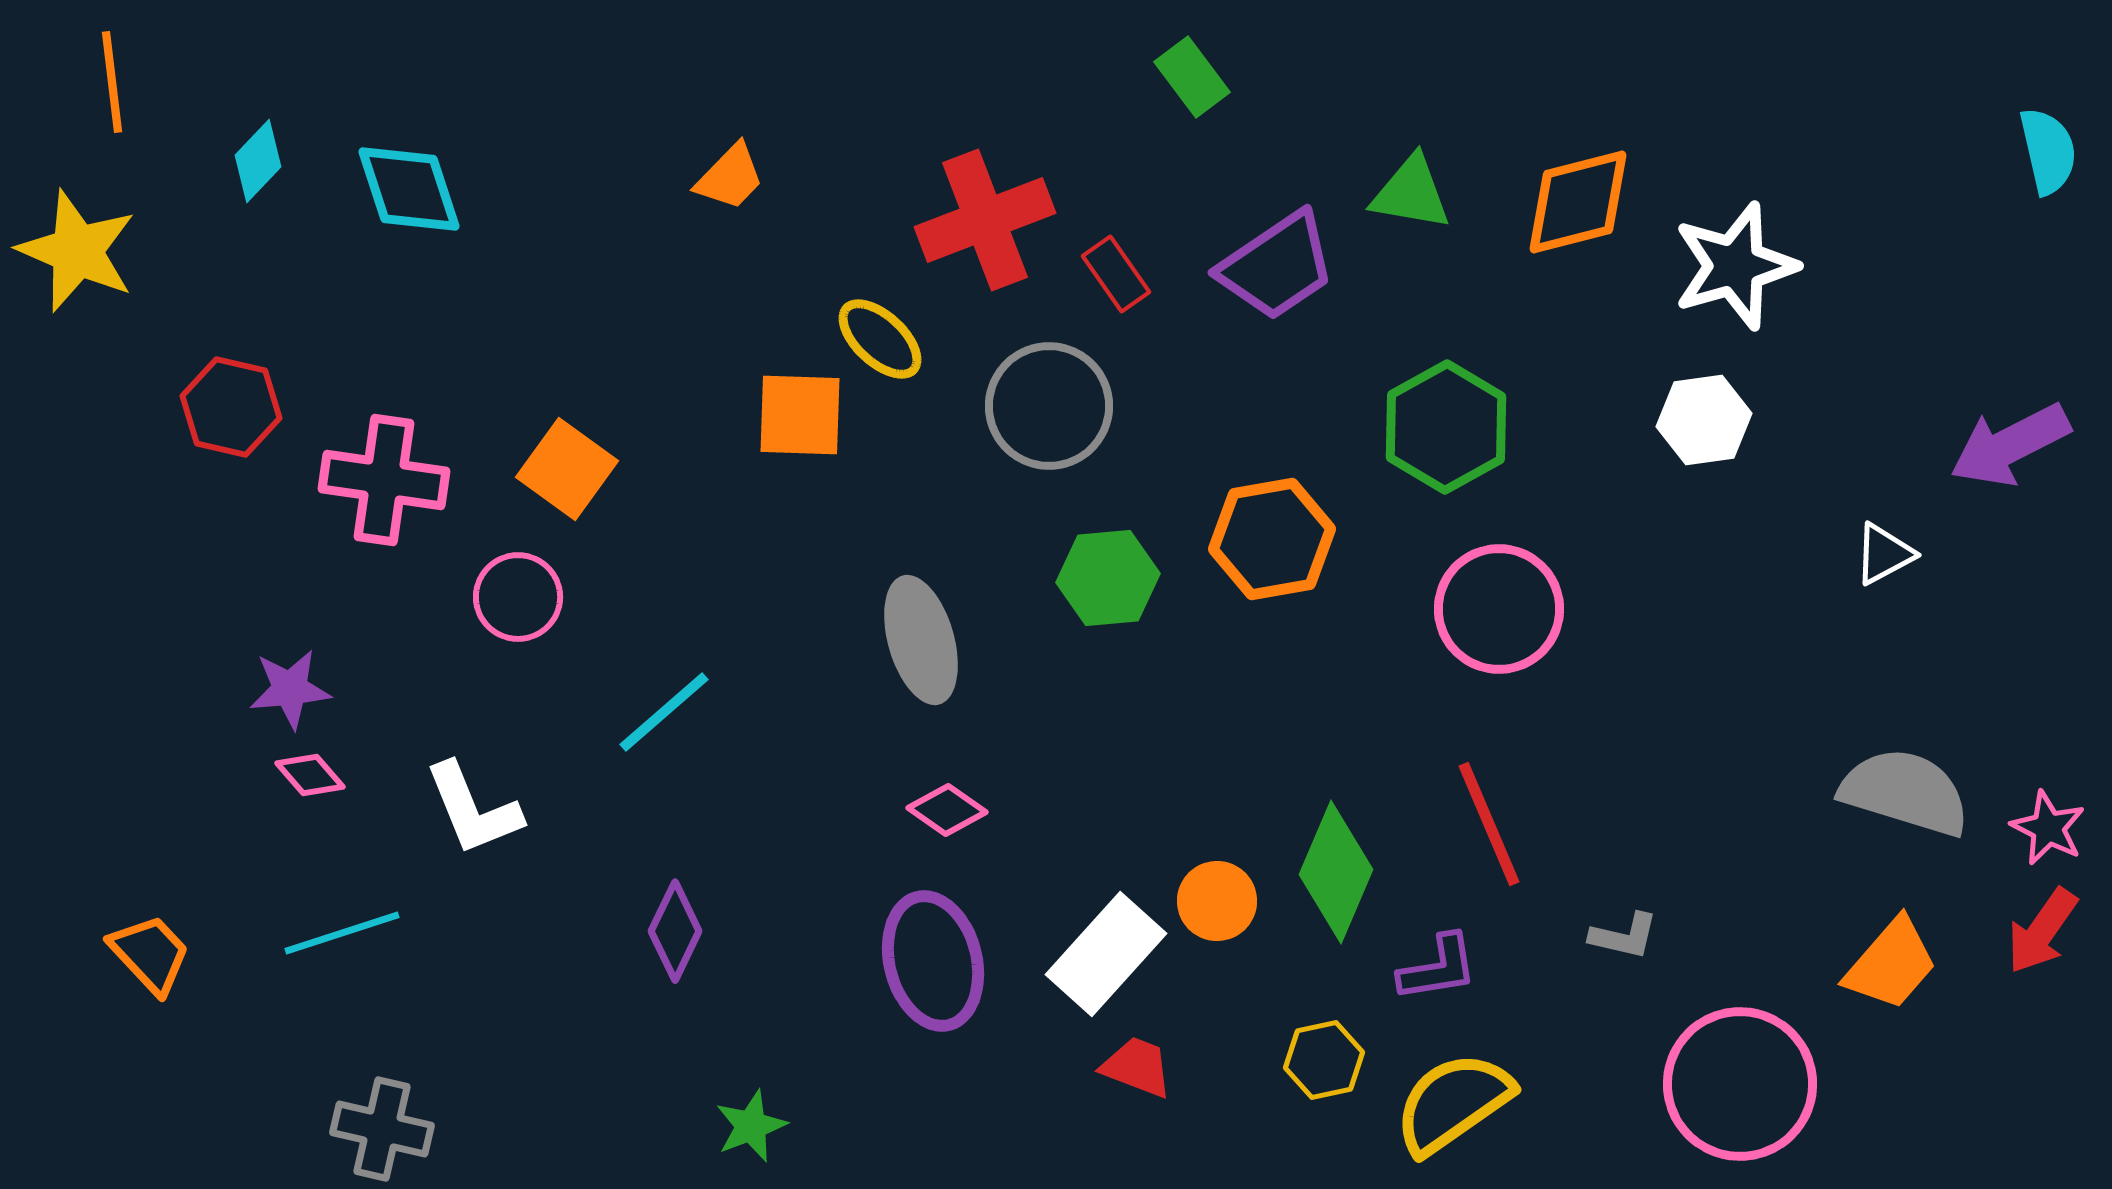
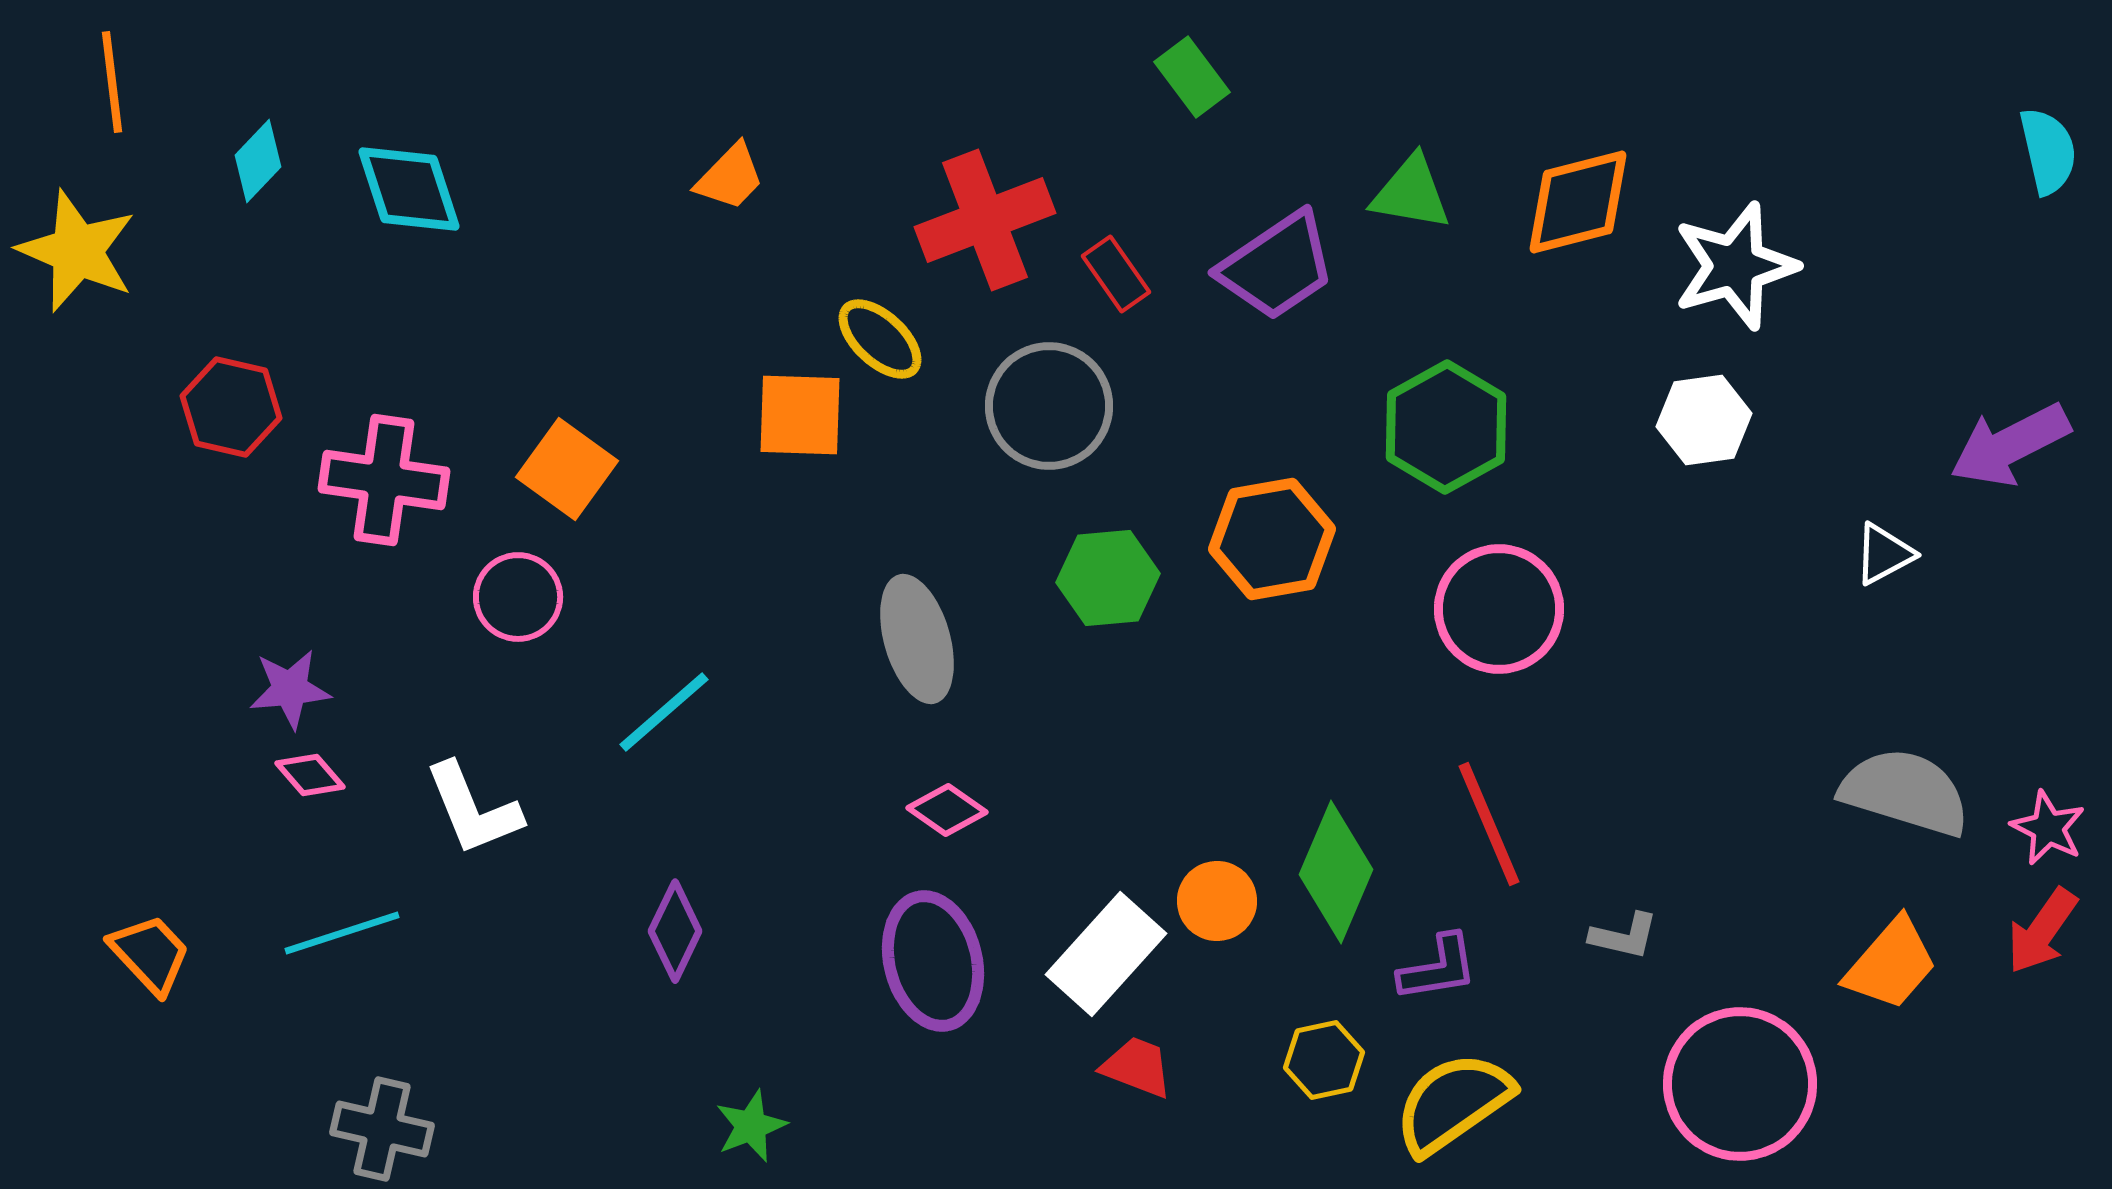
gray ellipse at (921, 640): moved 4 px left, 1 px up
